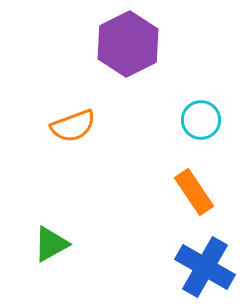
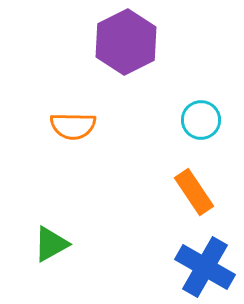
purple hexagon: moved 2 px left, 2 px up
orange semicircle: rotated 21 degrees clockwise
